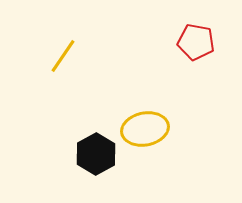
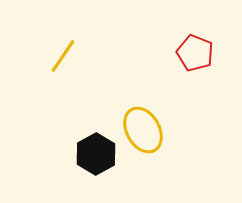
red pentagon: moved 1 px left, 11 px down; rotated 12 degrees clockwise
yellow ellipse: moved 2 px left, 1 px down; rotated 72 degrees clockwise
